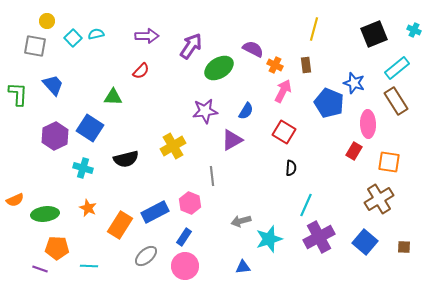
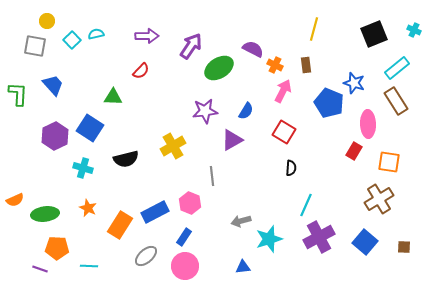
cyan square at (73, 38): moved 1 px left, 2 px down
